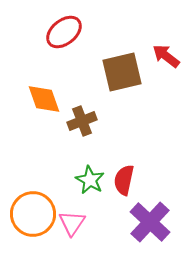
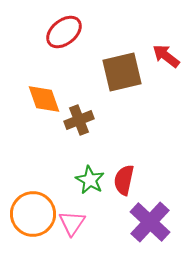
brown cross: moved 3 px left, 1 px up
